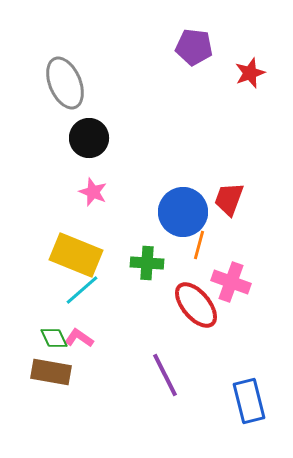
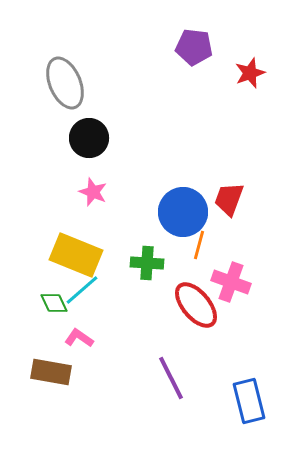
green diamond: moved 35 px up
purple line: moved 6 px right, 3 px down
